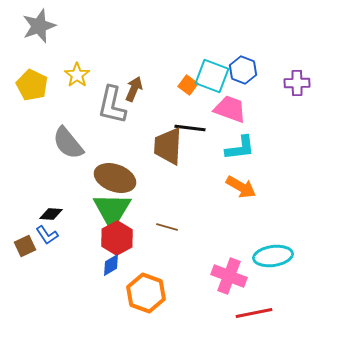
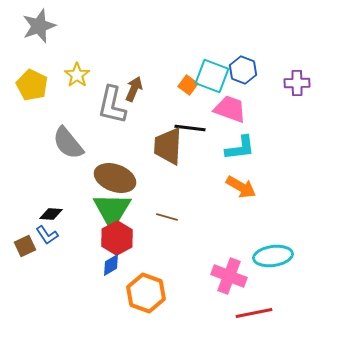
brown line: moved 10 px up
